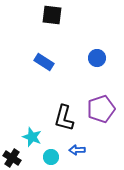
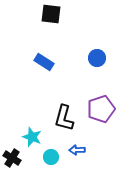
black square: moved 1 px left, 1 px up
